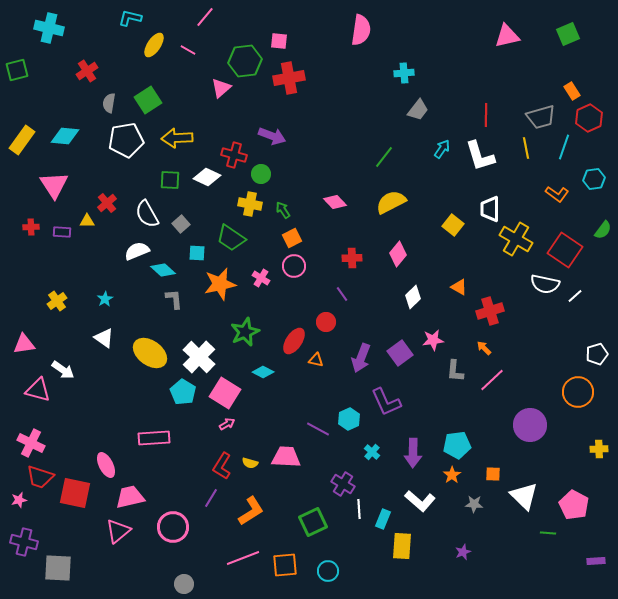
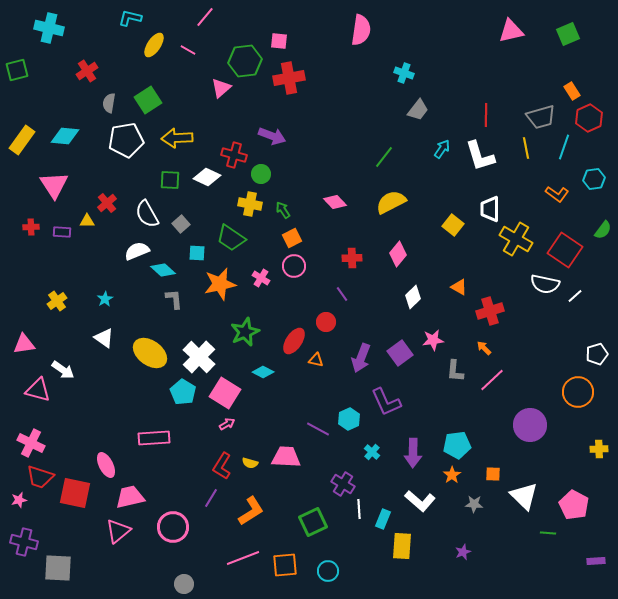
pink triangle at (507, 36): moved 4 px right, 5 px up
cyan cross at (404, 73): rotated 24 degrees clockwise
